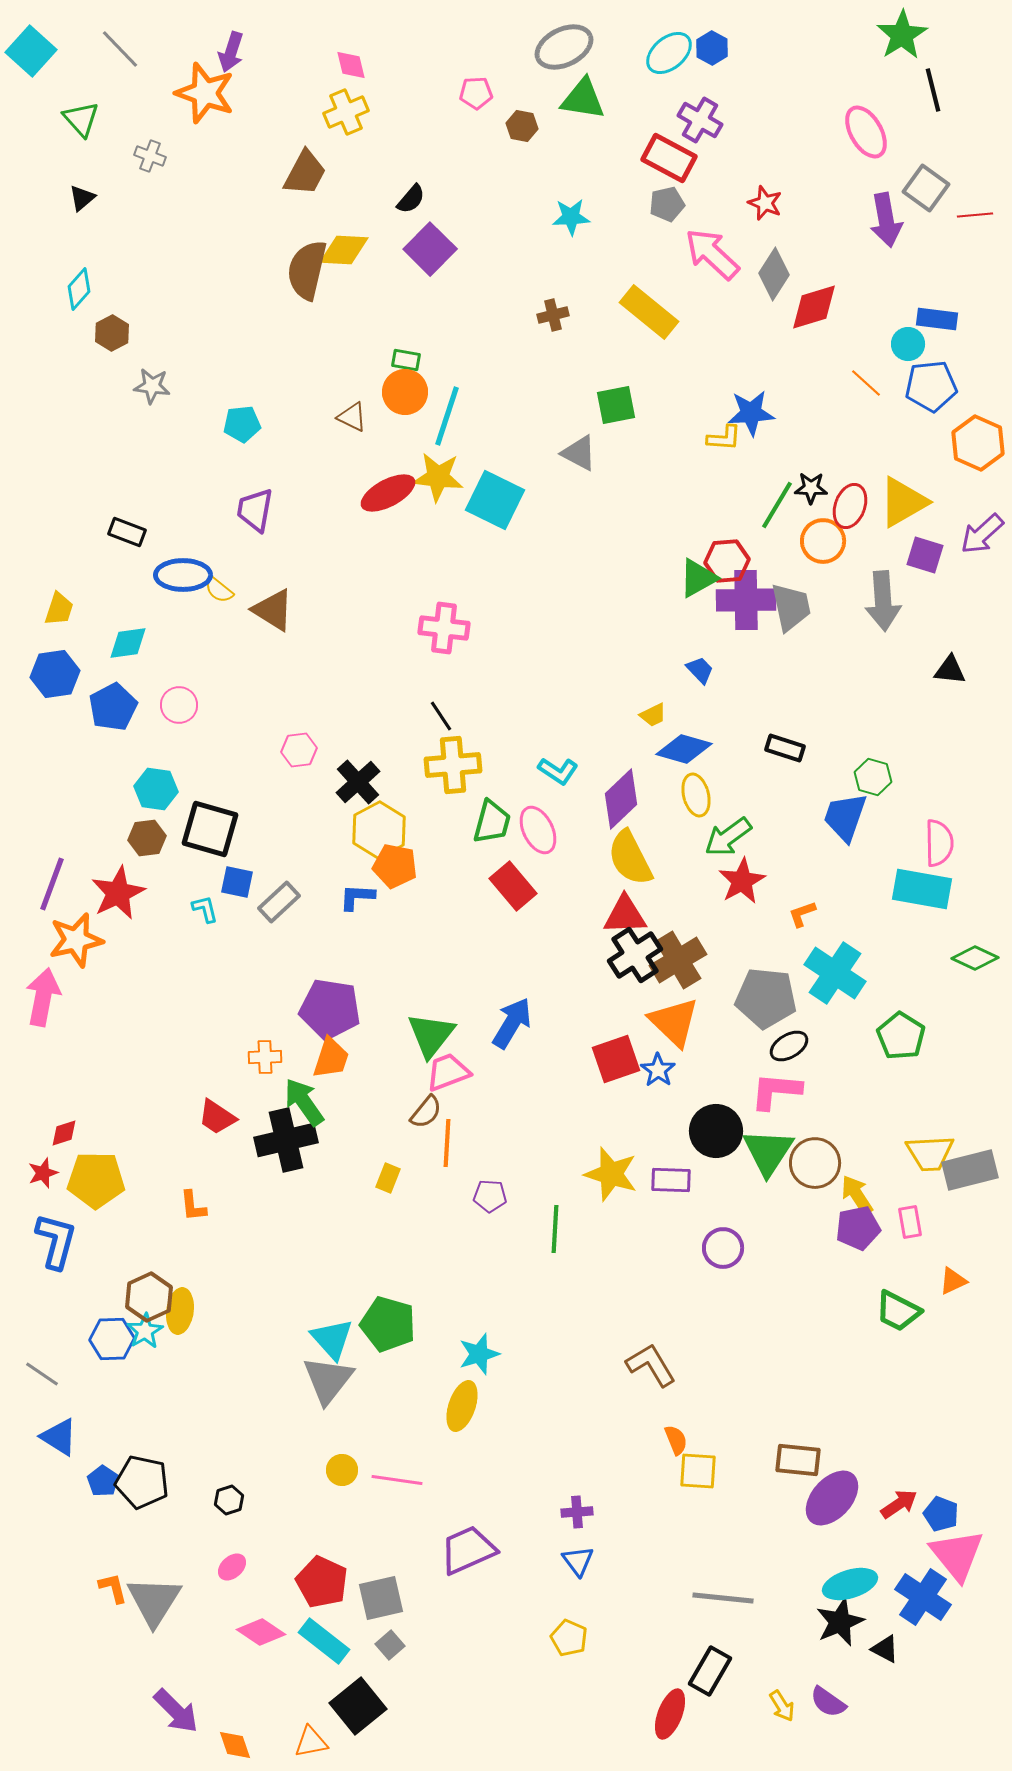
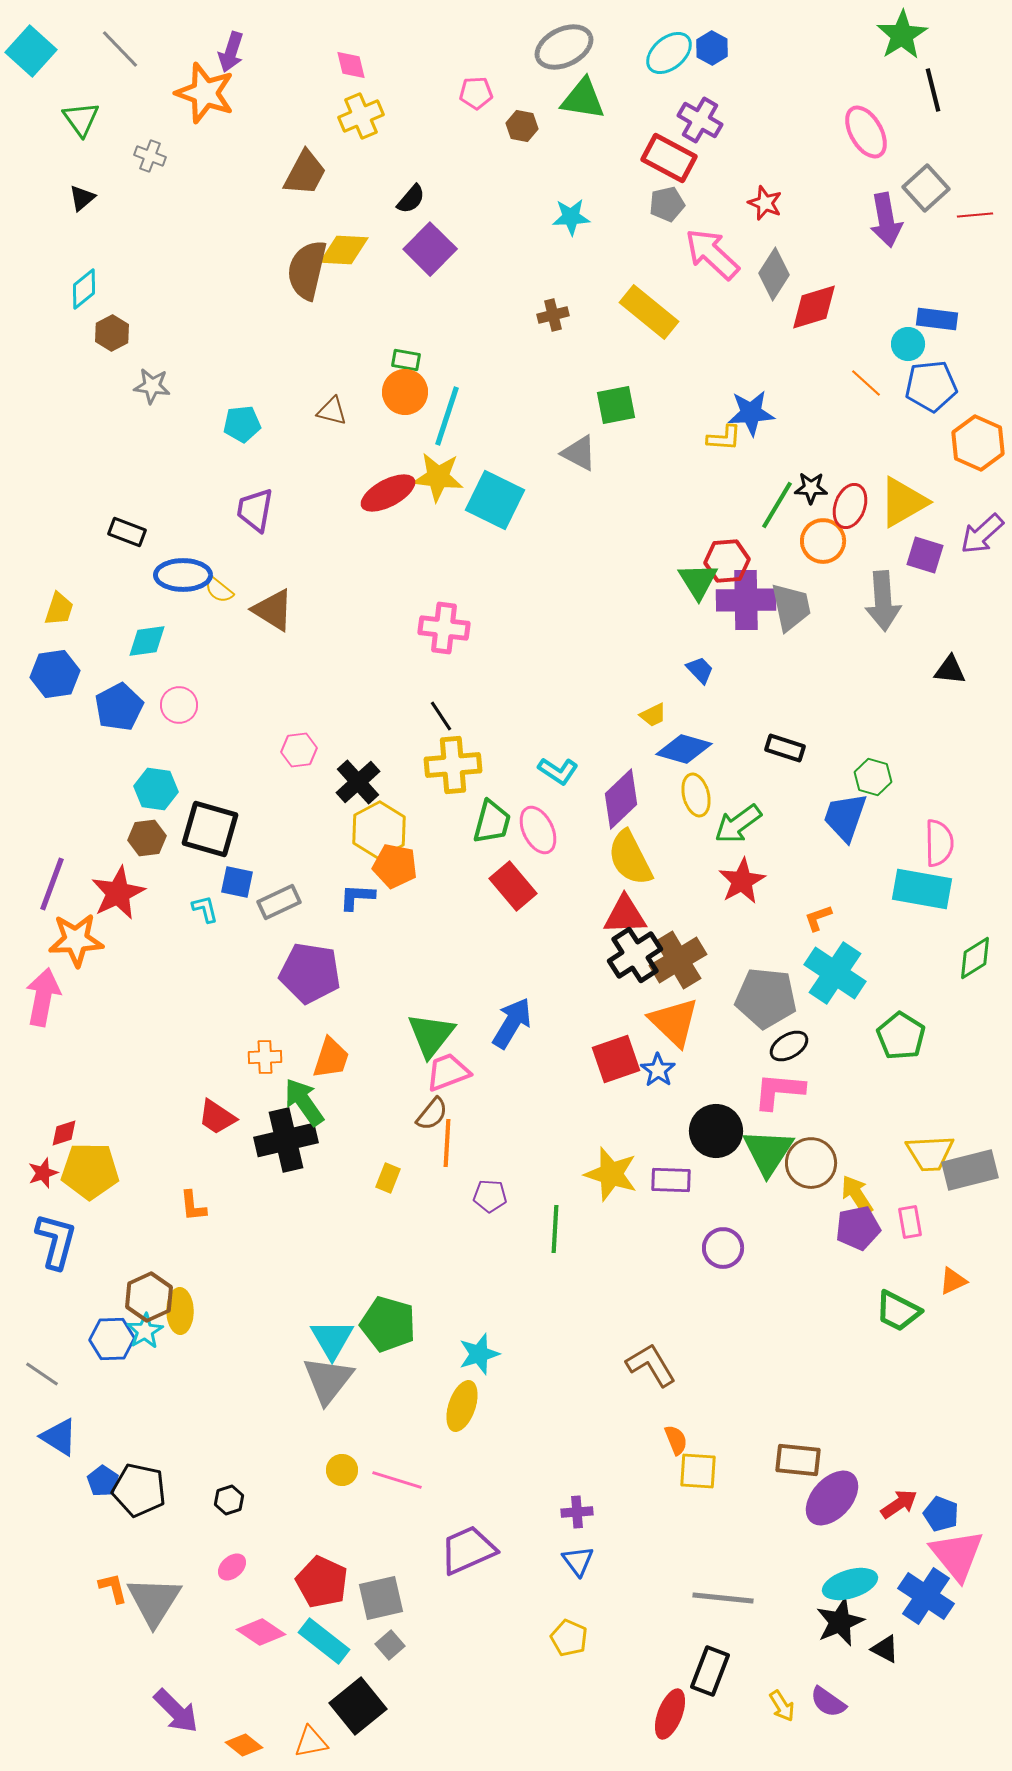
yellow cross at (346, 112): moved 15 px right, 4 px down
green triangle at (81, 119): rotated 6 degrees clockwise
gray square at (926, 188): rotated 12 degrees clockwise
cyan diamond at (79, 289): moved 5 px right; rotated 9 degrees clockwise
brown triangle at (352, 417): moved 20 px left, 6 px up; rotated 12 degrees counterclockwise
green triangle at (698, 578): moved 3 px down; rotated 33 degrees counterclockwise
cyan diamond at (128, 643): moved 19 px right, 2 px up
blue pentagon at (113, 707): moved 6 px right
green arrow at (728, 837): moved 10 px right, 13 px up
gray rectangle at (279, 902): rotated 18 degrees clockwise
orange L-shape at (802, 914): moved 16 px right, 4 px down
orange star at (76, 940): rotated 10 degrees clockwise
green diamond at (975, 958): rotated 57 degrees counterclockwise
purple pentagon at (330, 1009): moved 20 px left, 36 px up
pink L-shape at (776, 1091): moved 3 px right
brown semicircle at (426, 1112): moved 6 px right, 2 px down
brown circle at (815, 1163): moved 4 px left
yellow pentagon at (96, 1180): moved 6 px left, 9 px up
yellow ellipse at (180, 1311): rotated 9 degrees counterclockwise
cyan triangle at (332, 1339): rotated 12 degrees clockwise
pink line at (397, 1480): rotated 9 degrees clockwise
black pentagon at (142, 1482): moved 3 px left, 8 px down
blue cross at (923, 1597): moved 3 px right, 1 px up
black rectangle at (710, 1671): rotated 9 degrees counterclockwise
orange diamond at (235, 1745): moved 9 px right; rotated 33 degrees counterclockwise
